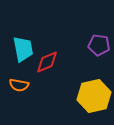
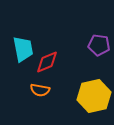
orange semicircle: moved 21 px right, 5 px down
